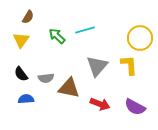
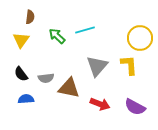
brown semicircle: moved 2 px right; rotated 24 degrees counterclockwise
